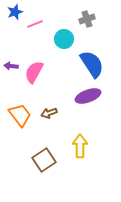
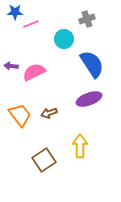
blue star: rotated 21 degrees clockwise
pink line: moved 4 px left
pink semicircle: rotated 35 degrees clockwise
purple ellipse: moved 1 px right, 3 px down
